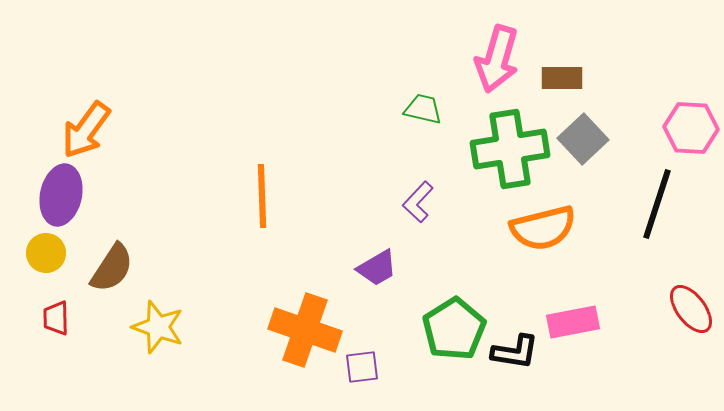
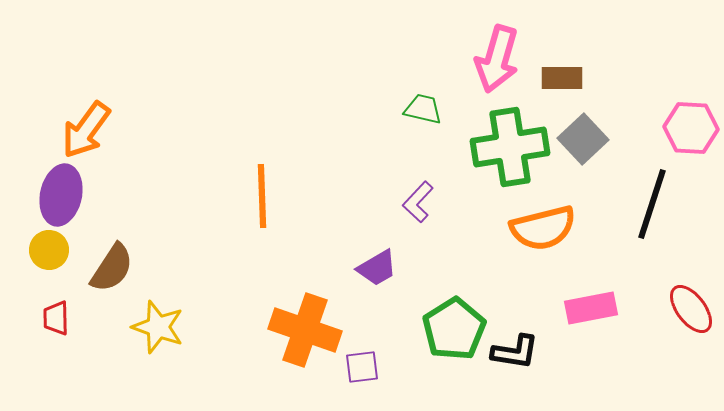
green cross: moved 2 px up
black line: moved 5 px left
yellow circle: moved 3 px right, 3 px up
pink rectangle: moved 18 px right, 14 px up
